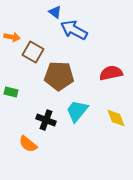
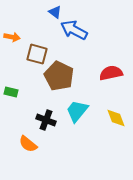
brown square: moved 4 px right, 2 px down; rotated 15 degrees counterclockwise
brown pentagon: rotated 24 degrees clockwise
